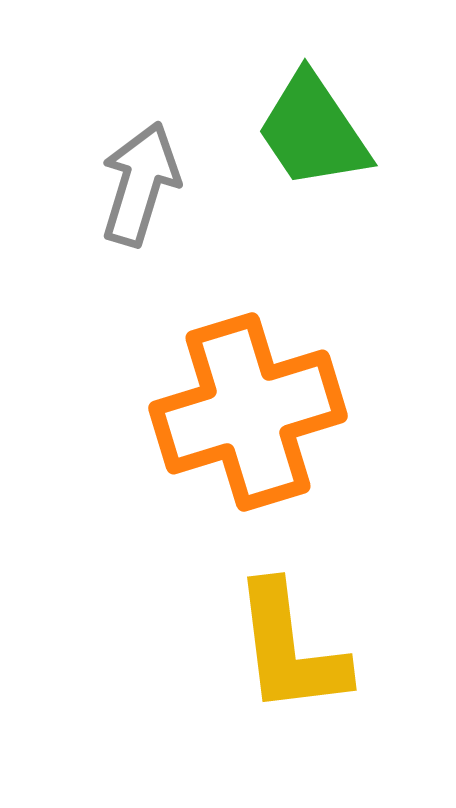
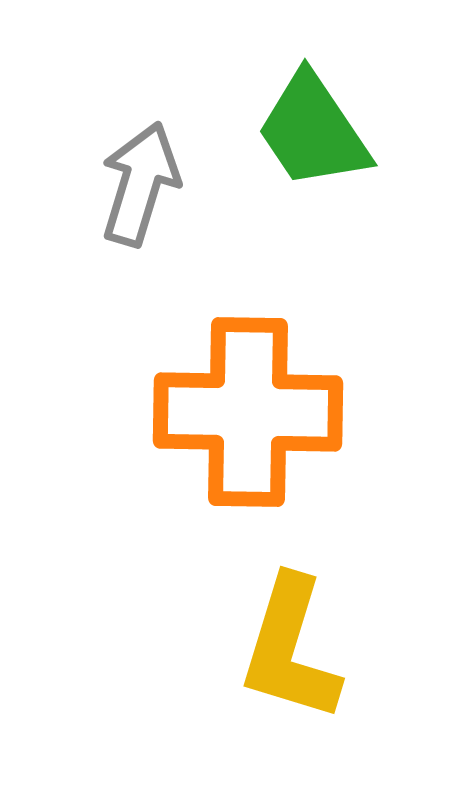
orange cross: rotated 18 degrees clockwise
yellow L-shape: rotated 24 degrees clockwise
